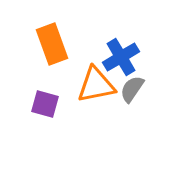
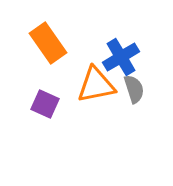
orange rectangle: moved 4 px left, 1 px up; rotated 15 degrees counterclockwise
gray semicircle: moved 2 px right; rotated 128 degrees clockwise
purple square: rotated 8 degrees clockwise
